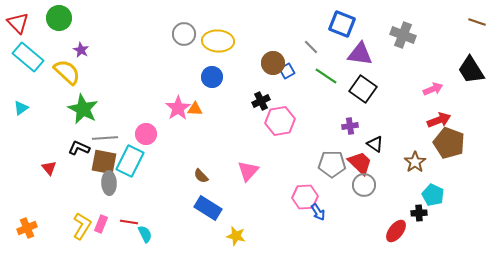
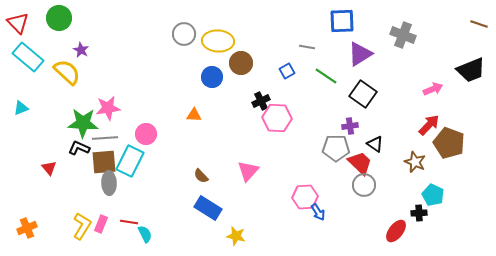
brown line at (477, 22): moved 2 px right, 2 px down
blue square at (342, 24): moved 3 px up; rotated 24 degrees counterclockwise
gray line at (311, 47): moved 4 px left; rotated 35 degrees counterclockwise
purple triangle at (360, 54): rotated 40 degrees counterclockwise
brown circle at (273, 63): moved 32 px left
black trapezoid at (471, 70): rotated 80 degrees counterclockwise
black square at (363, 89): moved 5 px down
cyan triangle at (21, 108): rotated 14 degrees clockwise
pink star at (178, 108): moved 70 px left; rotated 25 degrees clockwise
green star at (83, 109): moved 14 px down; rotated 24 degrees counterclockwise
orange triangle at (195, 109): moved 1 px left, 6 px down
red arrow at (439, 120): moved 10 px left, 5 px down; rotated 25 degrees counterclockwise
pink hexagon at (280, 121): moved 3 px left, 3 px up; rotated 12 degrees clockwise
brown square at (104, 162): rotated 16 degrees counterclockwise
brown star at (415, 162): rotated 15 degrees counterclockwise
gray pentagon at (332, 164): moved 4 px right, 16 px up
